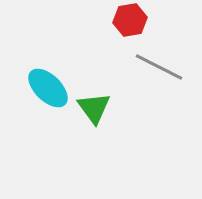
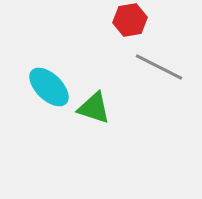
cyan ellipse: moved 1 px right, 1 px up
green triangle: rotated 36 degrees counterclockwise
